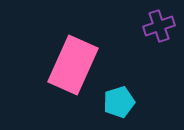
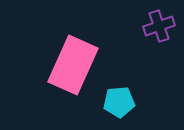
cyan pentagon: rotated 12 degrees clockwise
